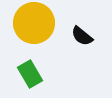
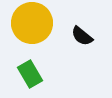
yellow circle: moved 2 px left
